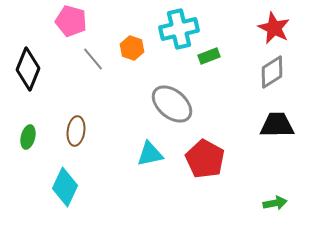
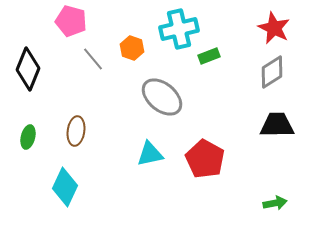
gray ellipse: moved 10 px left, 7 px up
